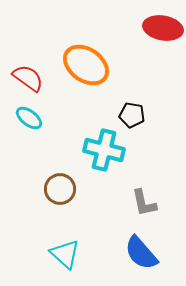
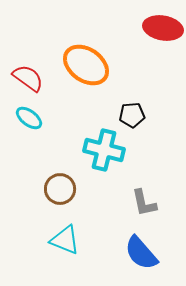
black pentagon: rotated 15 degrees counterclockwise
cyan triangle: moved 14 px up; rotated 20 degrees counterclockwise
